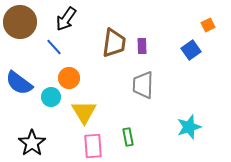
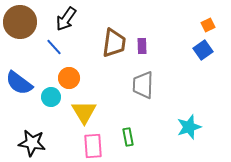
blue square: moved 12 px right
black star: rotated 28 degrees counterclockwise
